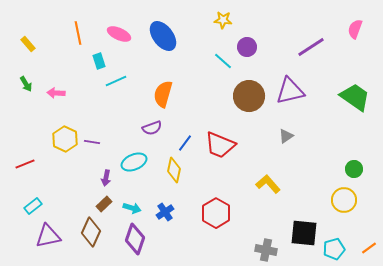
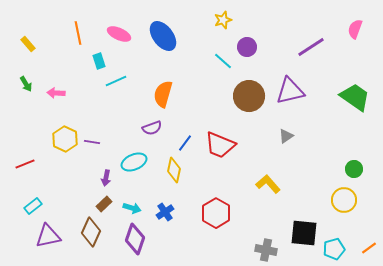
yellow star at (223, 20): rotated 24 degrees counterclockwise
